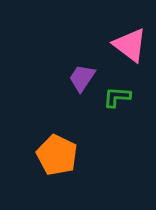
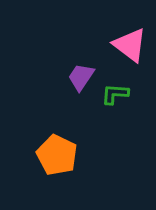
purple trapezoid: moved 1 px left, 1 px up
green L-shape: moved 2 px left, 3 px up
